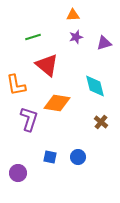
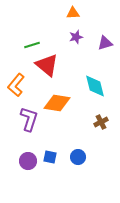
orange triangle: moved 2 px up
green line: moved 1 px left, 8 px down
purple triangle: moved 1 px right
orange L-shape: rotated 50 degrees clockwise
brown cross: rotated 24 degrees clockwise
purple circle: moved 10 px right, 12 px up
